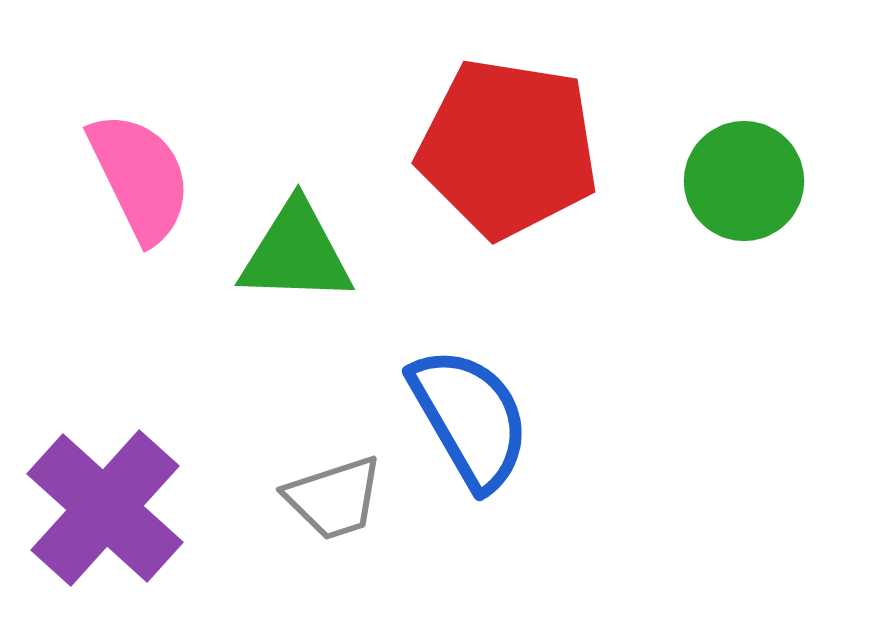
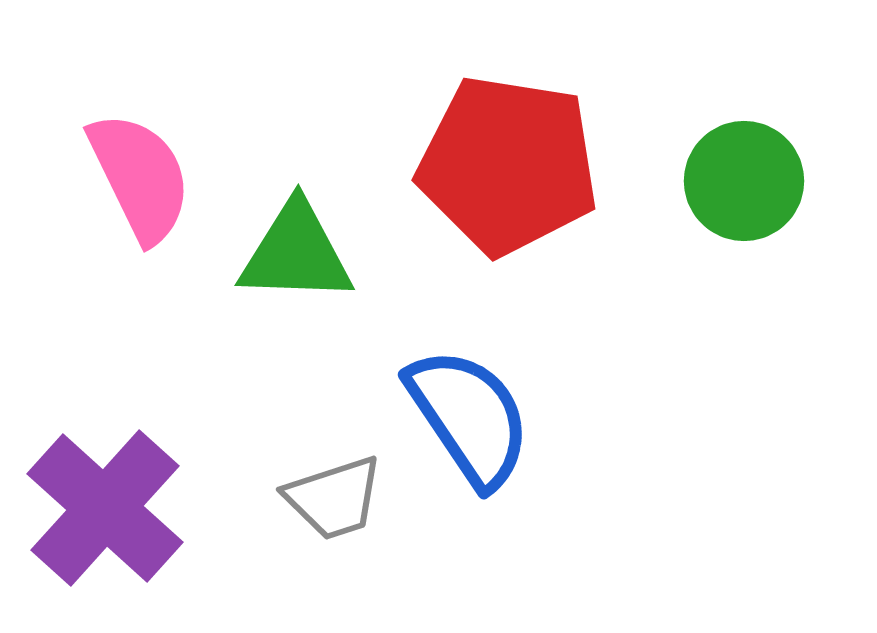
red pentagon: moved 17 px down
blue semicircle: moved 1 px left, 1 px up; rotated 4 degrees counterclockwise
